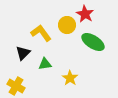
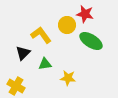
red star: rotated 18 degrees counterclockwise
yellow L-shape: moved 2 px down
green ellipse: moved 2 px left, 1 px up
yellow star: moved 2 px left; rotated 28 degrees counterclockwise
